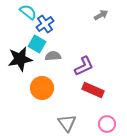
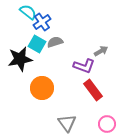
gray arrow: moved 36 px down
blue cross: moved 3 px left, 2 px up
gray semicircle: moved 2 px right, 14 px up; rotated 14 degrees counterclockwise
purple L-shape: rotated 45 degrees clockwise
red rectangle: rotated 30 degrees clockwise
